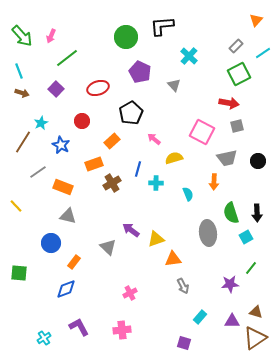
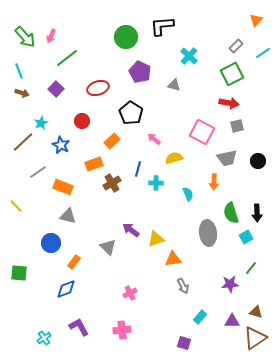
green arrow at (22, 36): moved 3 px right, 1 px down
green square at (239, 74): moved 7 px left
gray triangle at (174, 85): rotated 32 degrees counterclockwise
black pentagon at (131, 113): rotated 10 degrees counterclockwise
brown line at (23, 142): rotated 15 degrees clockwise
